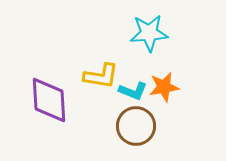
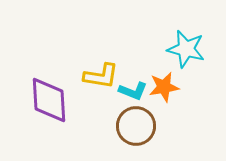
cyan star: moved 37 px right, 16 px down; rotated 18 degrees clockwise
